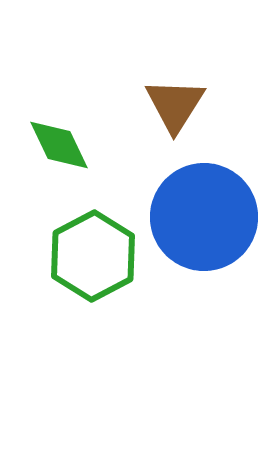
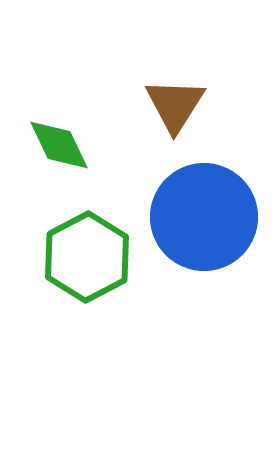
green hexagon: moved 6 px left, 1 px down
